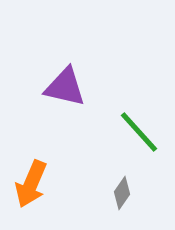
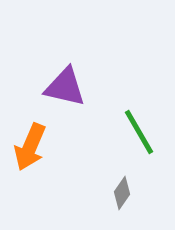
green line: rotated 12 degrees clockwise
orange arrow: moved 1 px left, 37 px up
